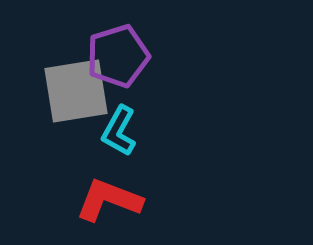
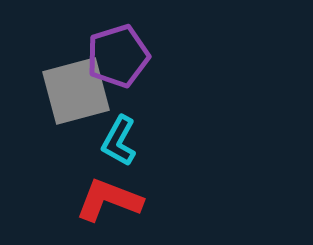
gray square: rotated 6 degrees counterclockwise
cyan L-shape: moved 10 px down
